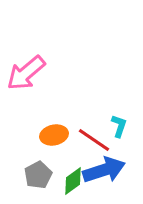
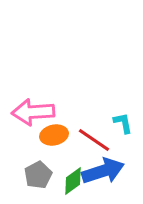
pink arrow: moved 7 px right, 39 px down; rotated 36 degrees clockwise
cyan L-shape: moved 4 px right, 3 px up; rotated 30 degrees counterclockwise
blue arrow: moved 1 px left, 1 px down
